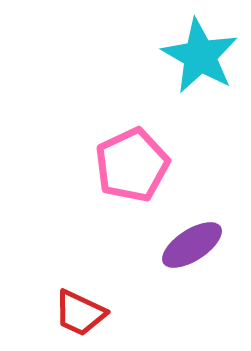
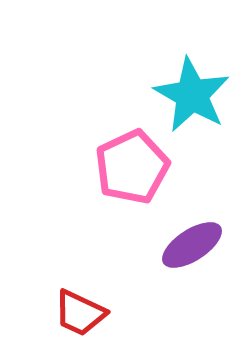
cyan star: moved 8 px left, 39 px down
pink pentagon: moved 2 px down
